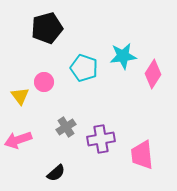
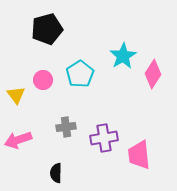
black pentagon: moved 1 px down
cyan star: rotated 24 degrees counterclockwise
cyan pentagon: moved 4 px left, 6 px down; rotated 20 degrees clockwise
pink circle: moved 1 px left, 2 px up
yellow triangle: moved 4 px left, 1 px up
gray cross: rotated 24 degrees clockwise
purple cross: moved 3 px right, 1 px up
pink trapezoid: moved 3 px left
black semicircle: rotated 132 degrees clockwise
